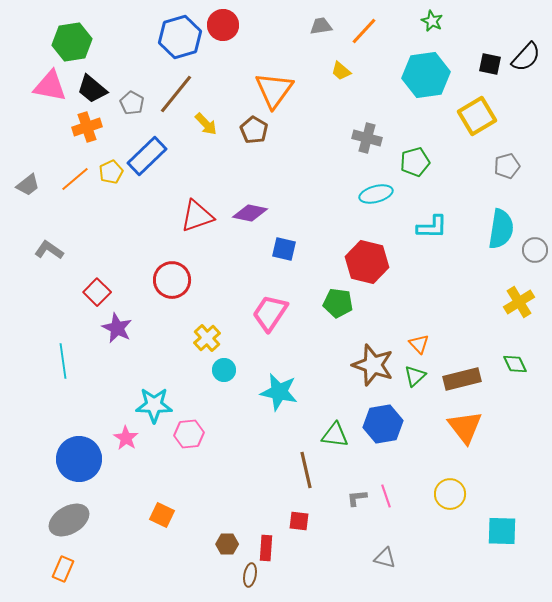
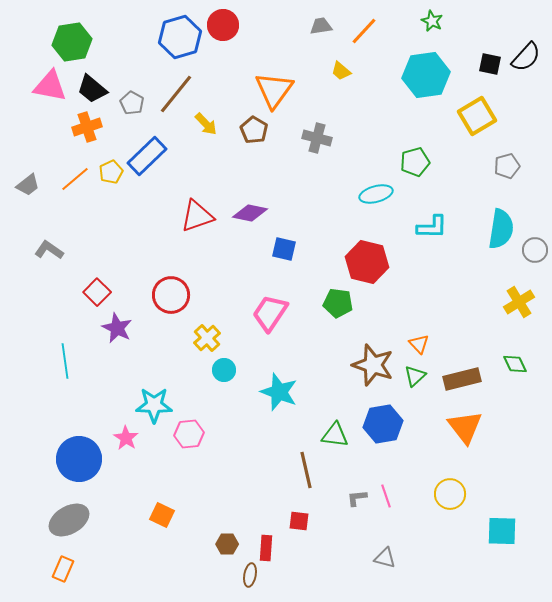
gray cross at (367, 138): moved 50 px left
red circle at (172, 280): moved 1 px left, 15 px down
cyan line at (63, 361): moved 2 px right
cyan star at (279, 392): rotated 9 degrees clockwise
